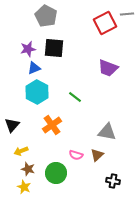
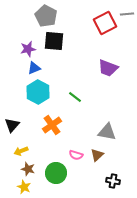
black square: moved 7 px up
cyan hexagon: moved 1 px right
